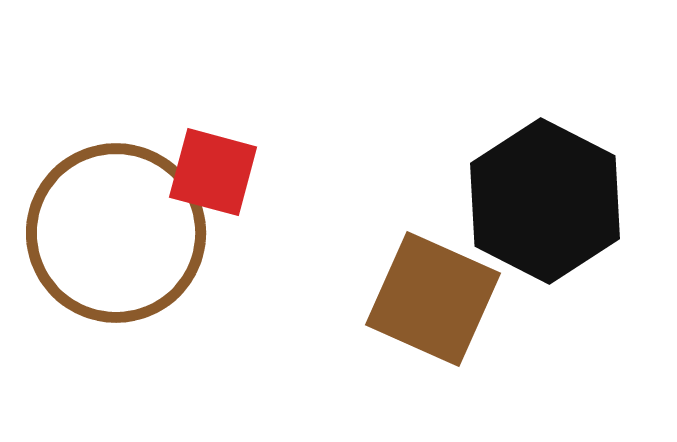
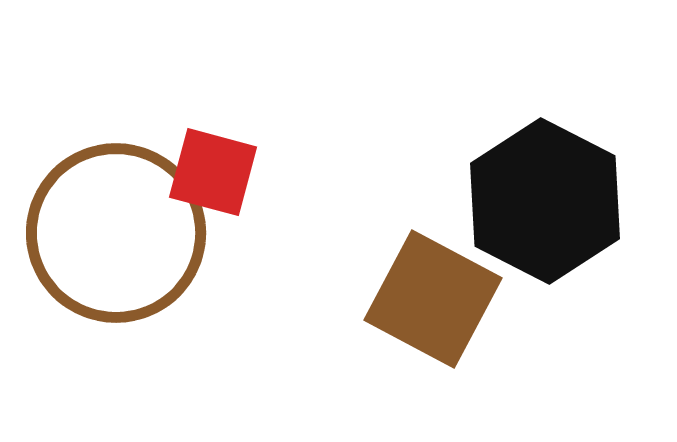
brown square: rotated 4 degrees clockwise
